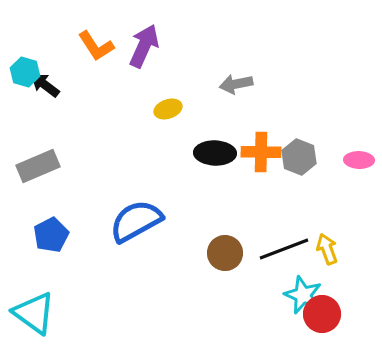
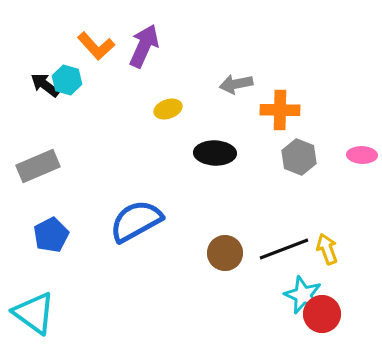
orange L-shape: rotated 9 degrees counterclockwise
cyan hexagon: moved 42 px right, 8 px down
orange cross: moved 19 px right, 42 px up
pink ellipse: moved 3 px right, 5 px up
